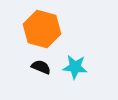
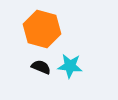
cyan star: moved 5 px left, 1 px up
